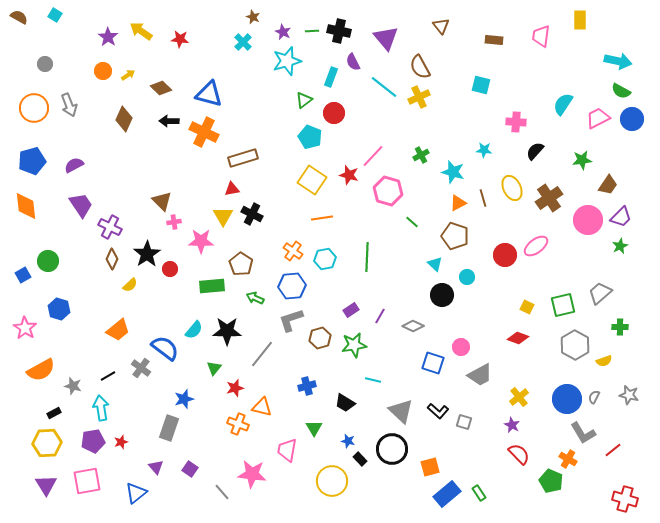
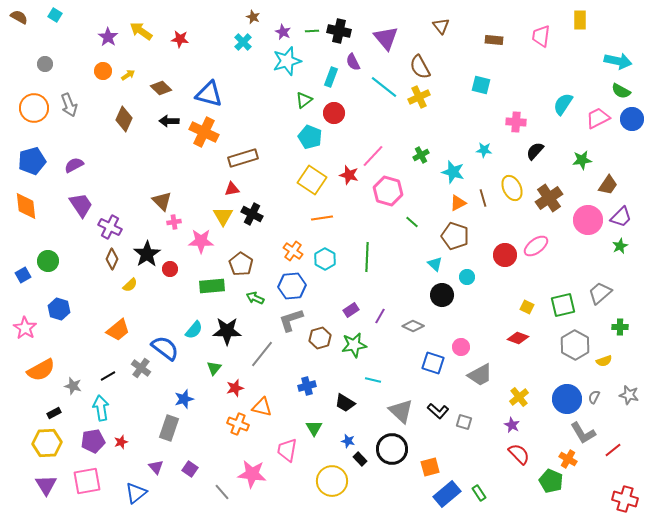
cyan hexagon at (325, 259): rotated 20 degrees counterclockwise
